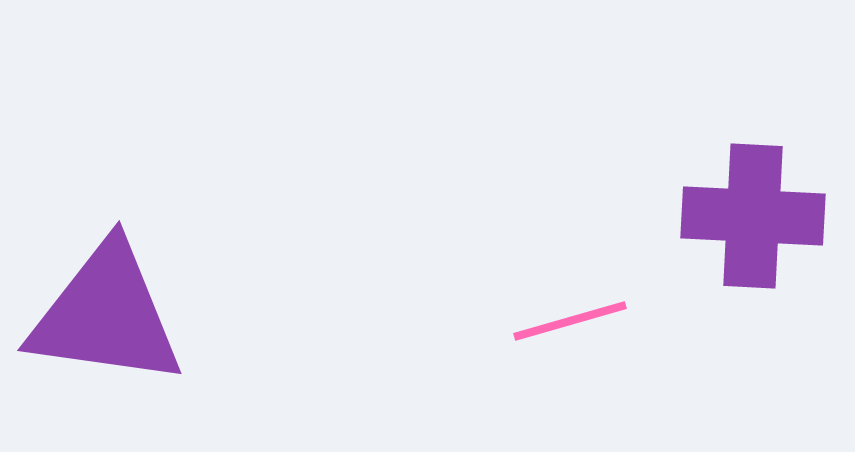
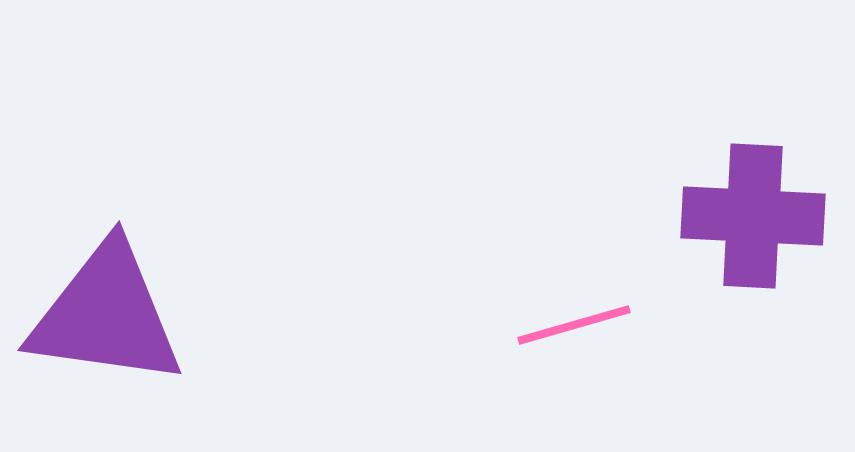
pink line: moved 4 px right, 4 px down
